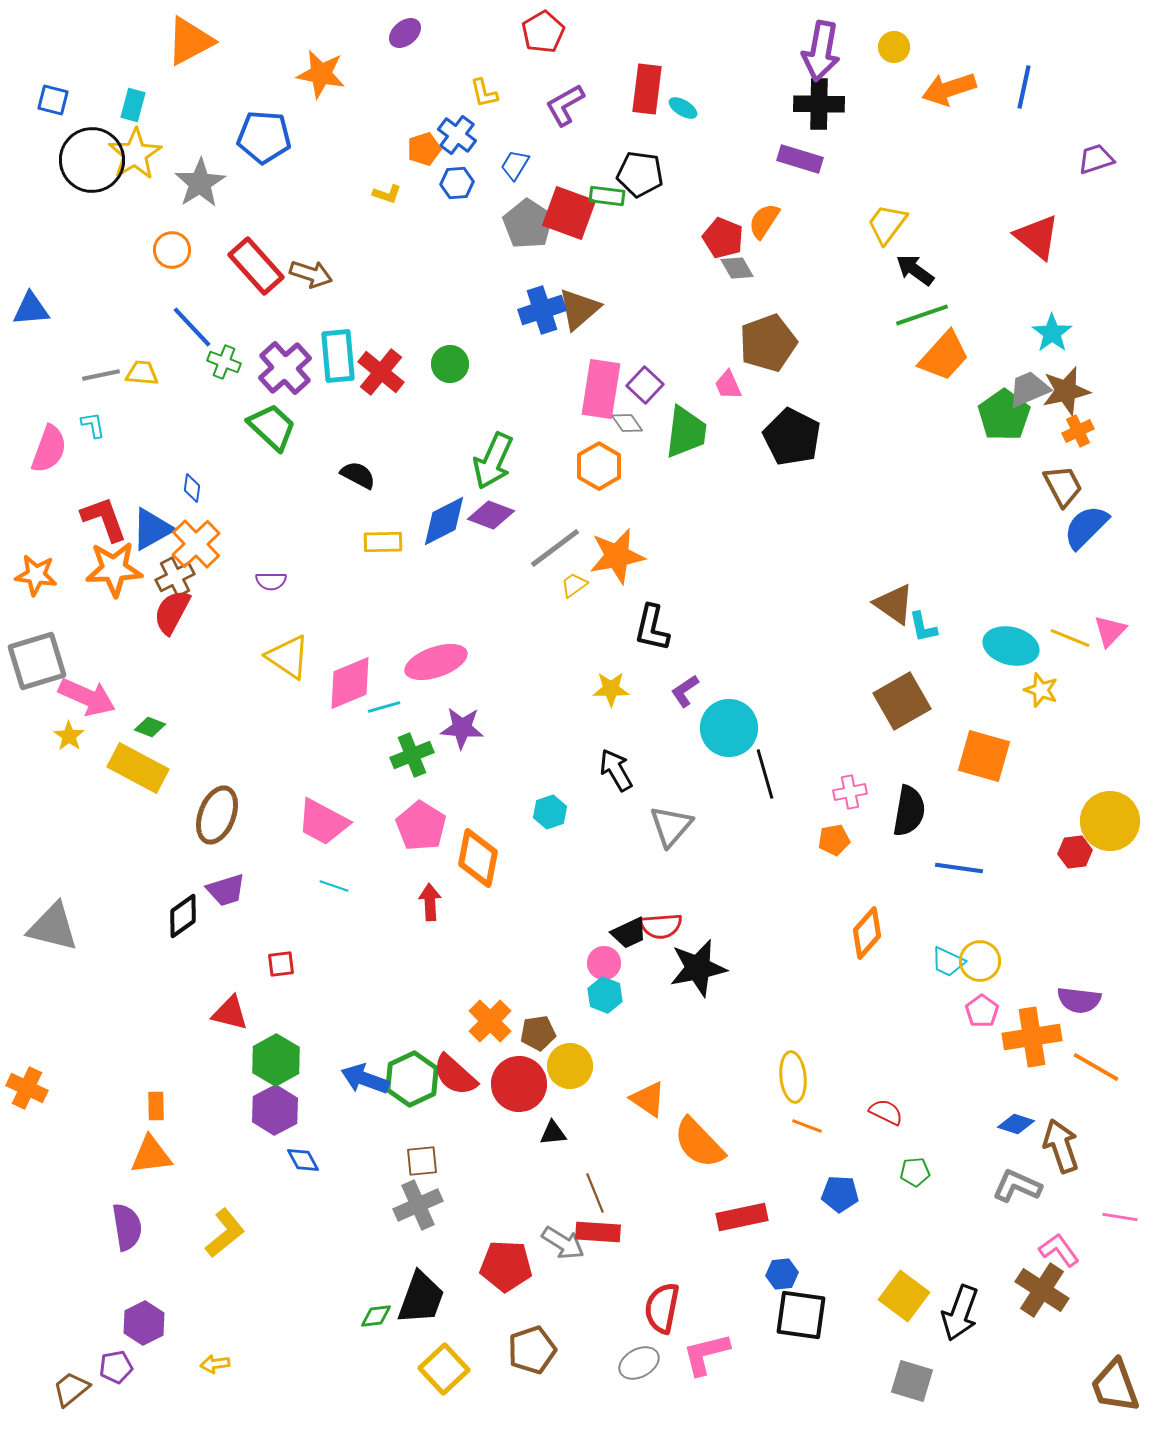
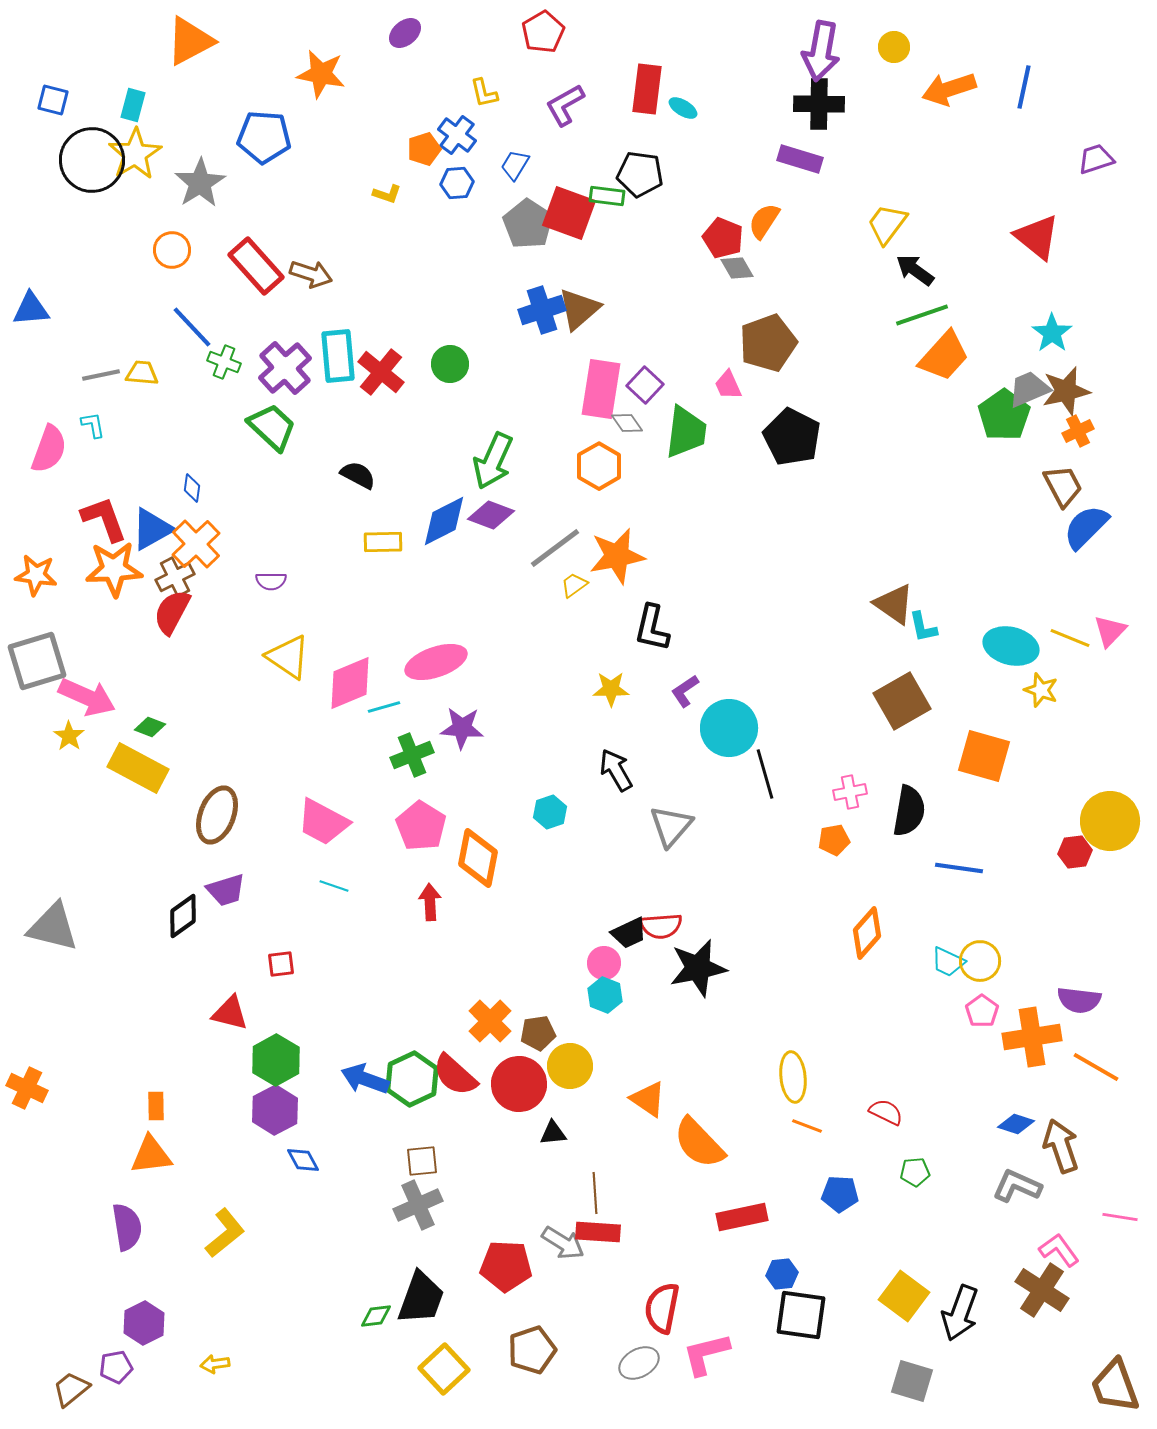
brown line at (595, 1193): rotated 18 degrees clockwise
